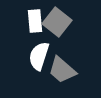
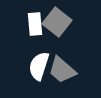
white rectangle: moved 3 px down
white semicircle: moved 10 px down
